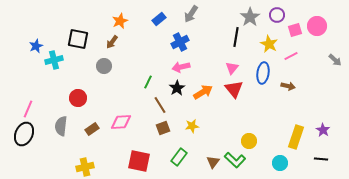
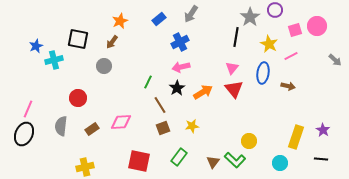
purple circle at (277, 15): moved 2 px left, 5 px up
